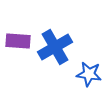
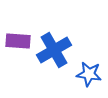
blue cross: moved 1 px left, 3 px down
